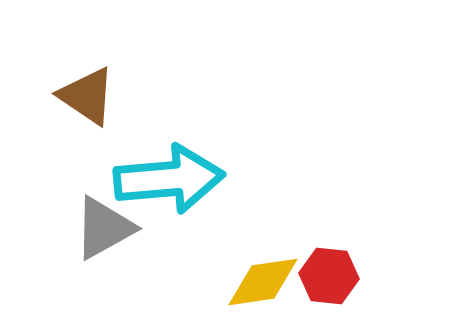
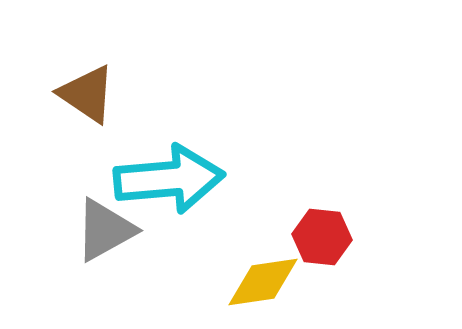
brown triangle: moved 2 px up
gray triangle: moved 1 px right, 2 px down
red hexagon: moved 7 px left, 39 px up
